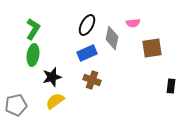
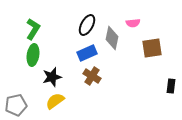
brown cross: moved 4 px up; rotated 12 degrees clockwise
